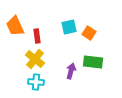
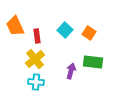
cyan square: moved 4 px left, 3 px down; rotated 35 degrees counterclockwise
yellow cross: rotated 12 degrees clockwise
